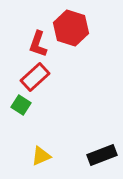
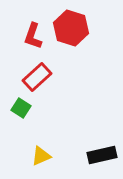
red L-shape: moved 5 px left, 8 px up
red rectangle: moved 2 px right
green square: moved 3 px down
black rectangle: rotated 8 degrees clockwise
